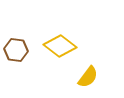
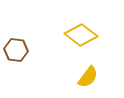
yellow diamond: moved 21 px right, 11 px up
